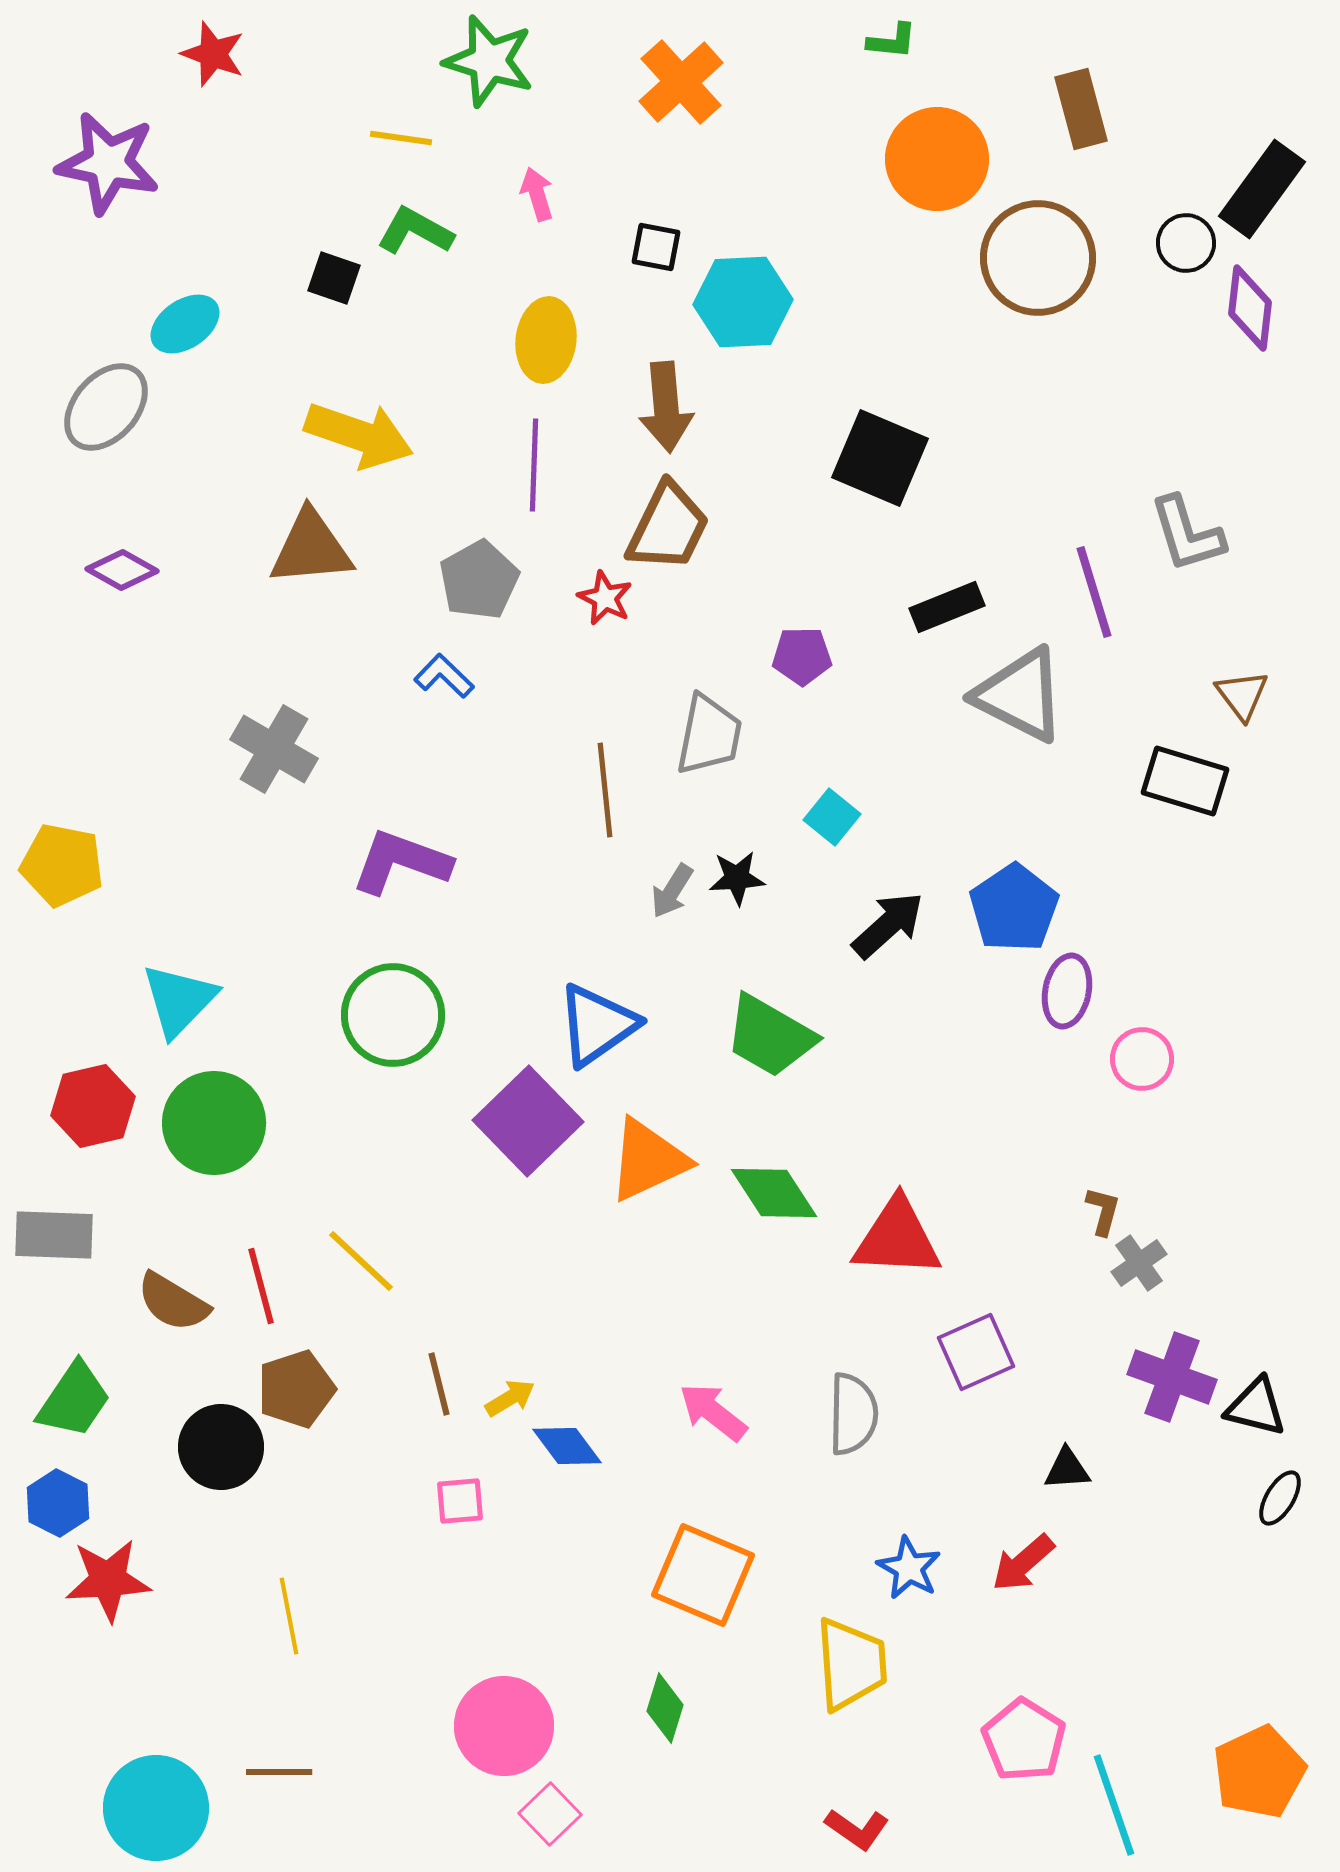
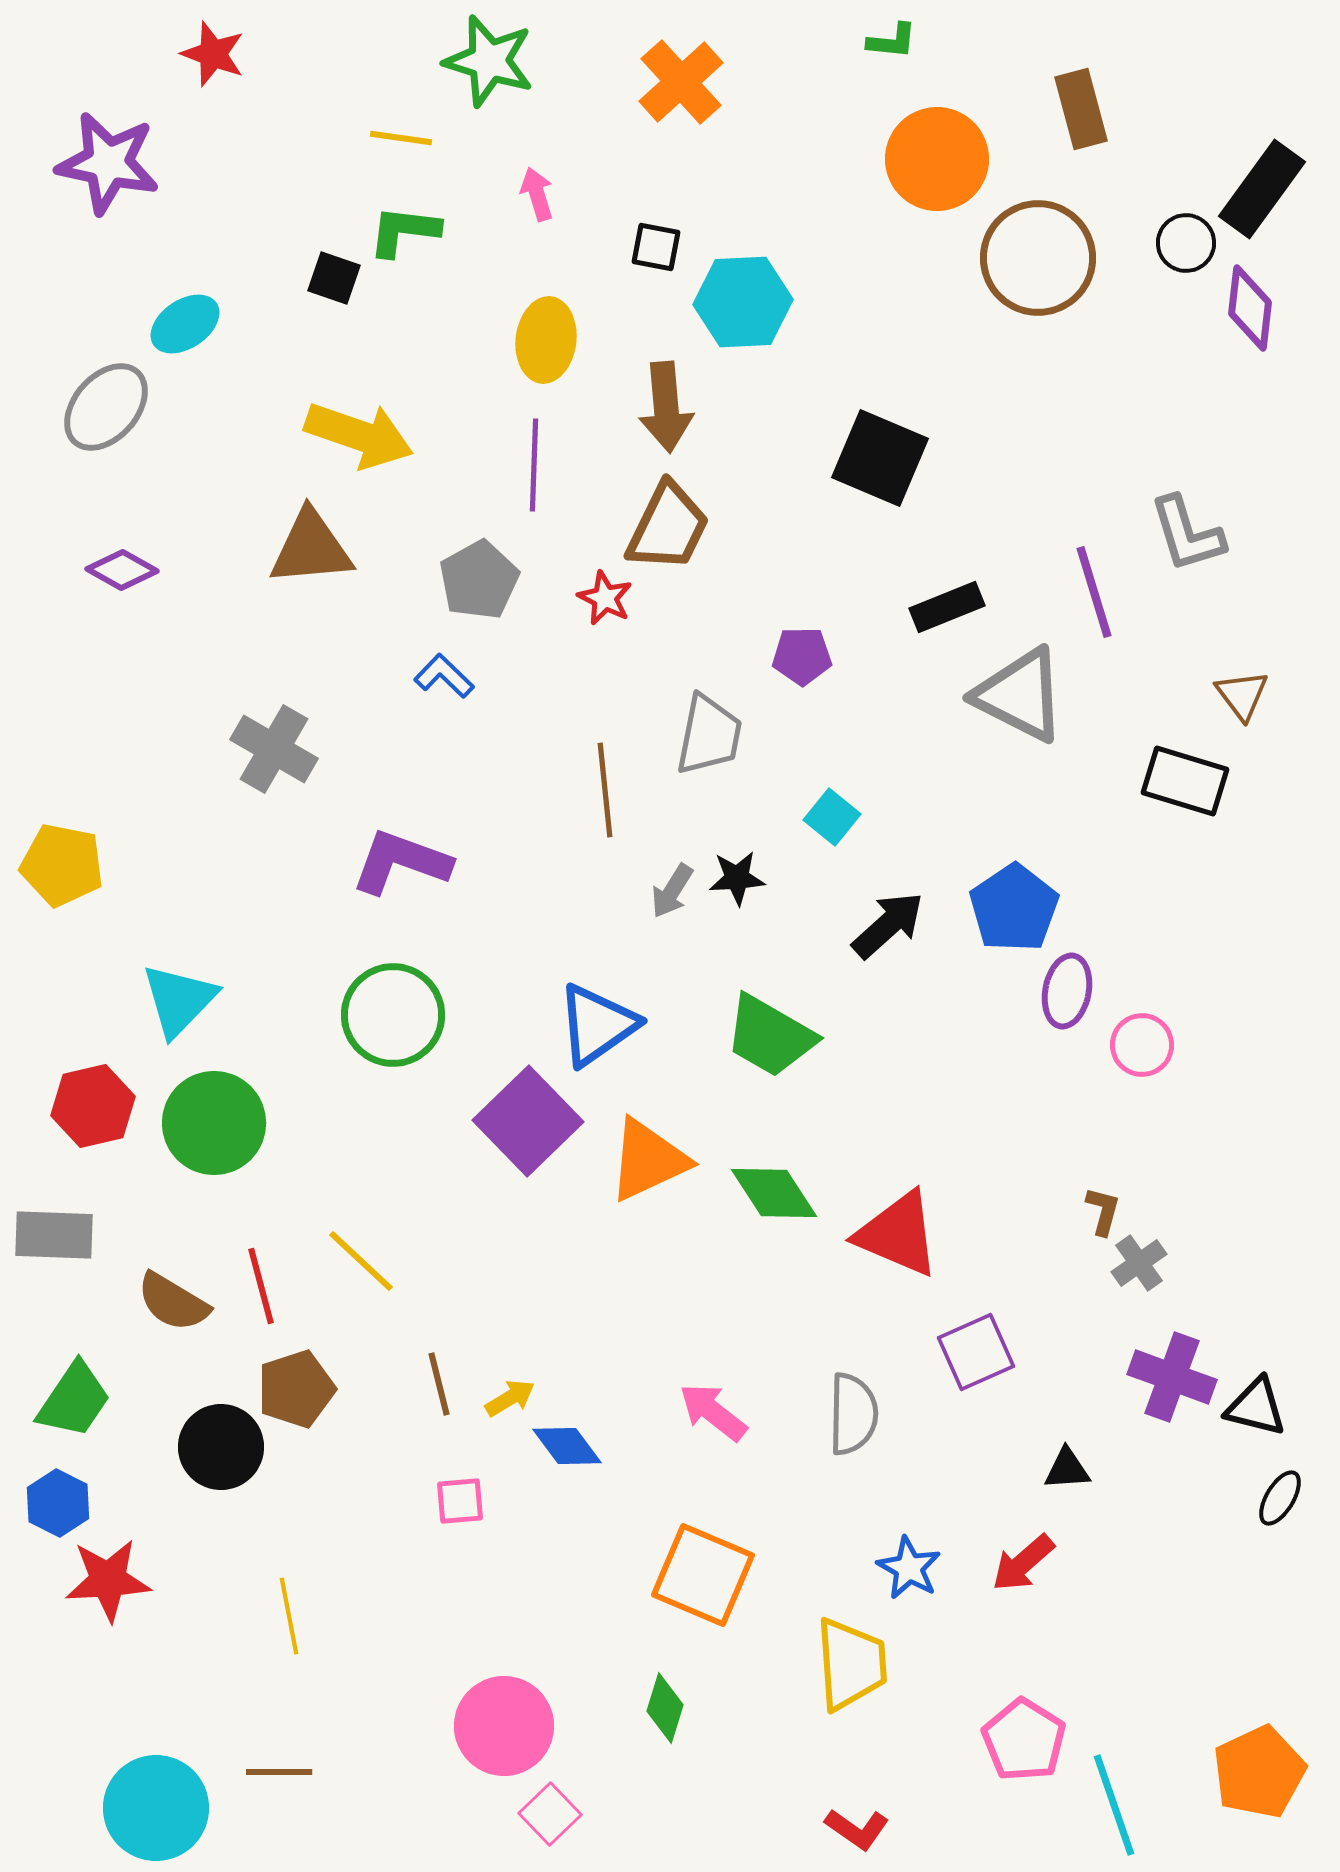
green L-shape at (415, 231): moved 11 px left; rotated 22 degrees counterclockwise
pink circle at (1142, 1059): moved 14 px up
red triangle at (897, 1238): moved 1 px right, 4 px up; rotated 20 degrees clockwise
